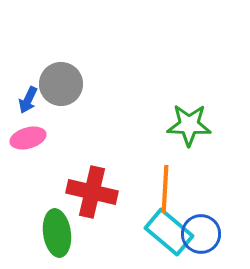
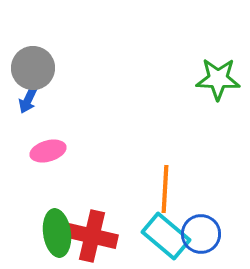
gray circle: moved 28 px left, 16 px up
green star: moved 29 px right, 46 px up
pink ellipse: moved 20 px right, 13 px down
red cross: moved 44 px down
cyan rectangle: moved 3 px left, 4 px down
